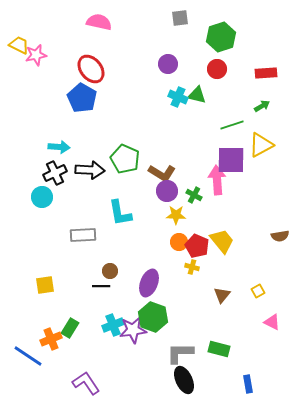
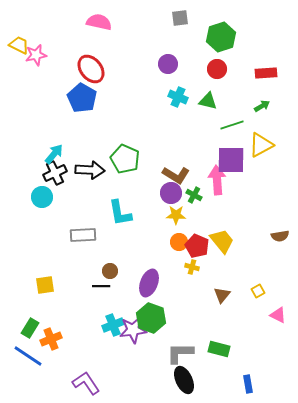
green triangle at (197, 95): moved 11 px right, 6 px down
cyan arrow at (59, 147): moved 5 px left, 7 px down; rotated 55 degrees counterclockwise
brown L-shape at (162, 173): moved 14 px right, 2 px down
purple circle at (167, 191): moved 4 px right, 2 px down
green hexagon at (153, 317): moved 2 px left, 1 px down
pink triangle at (272, 322): moved 6 px right, 7 px up
green rectangle at (70, 328): moved 40 px left
